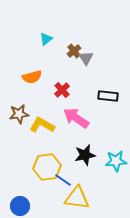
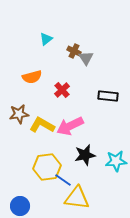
brown cross: rotated 24 degrees counterclockwise
pink arrow: moved 6 px left, 8 px down; rotated 60 degrees counterclockwise
